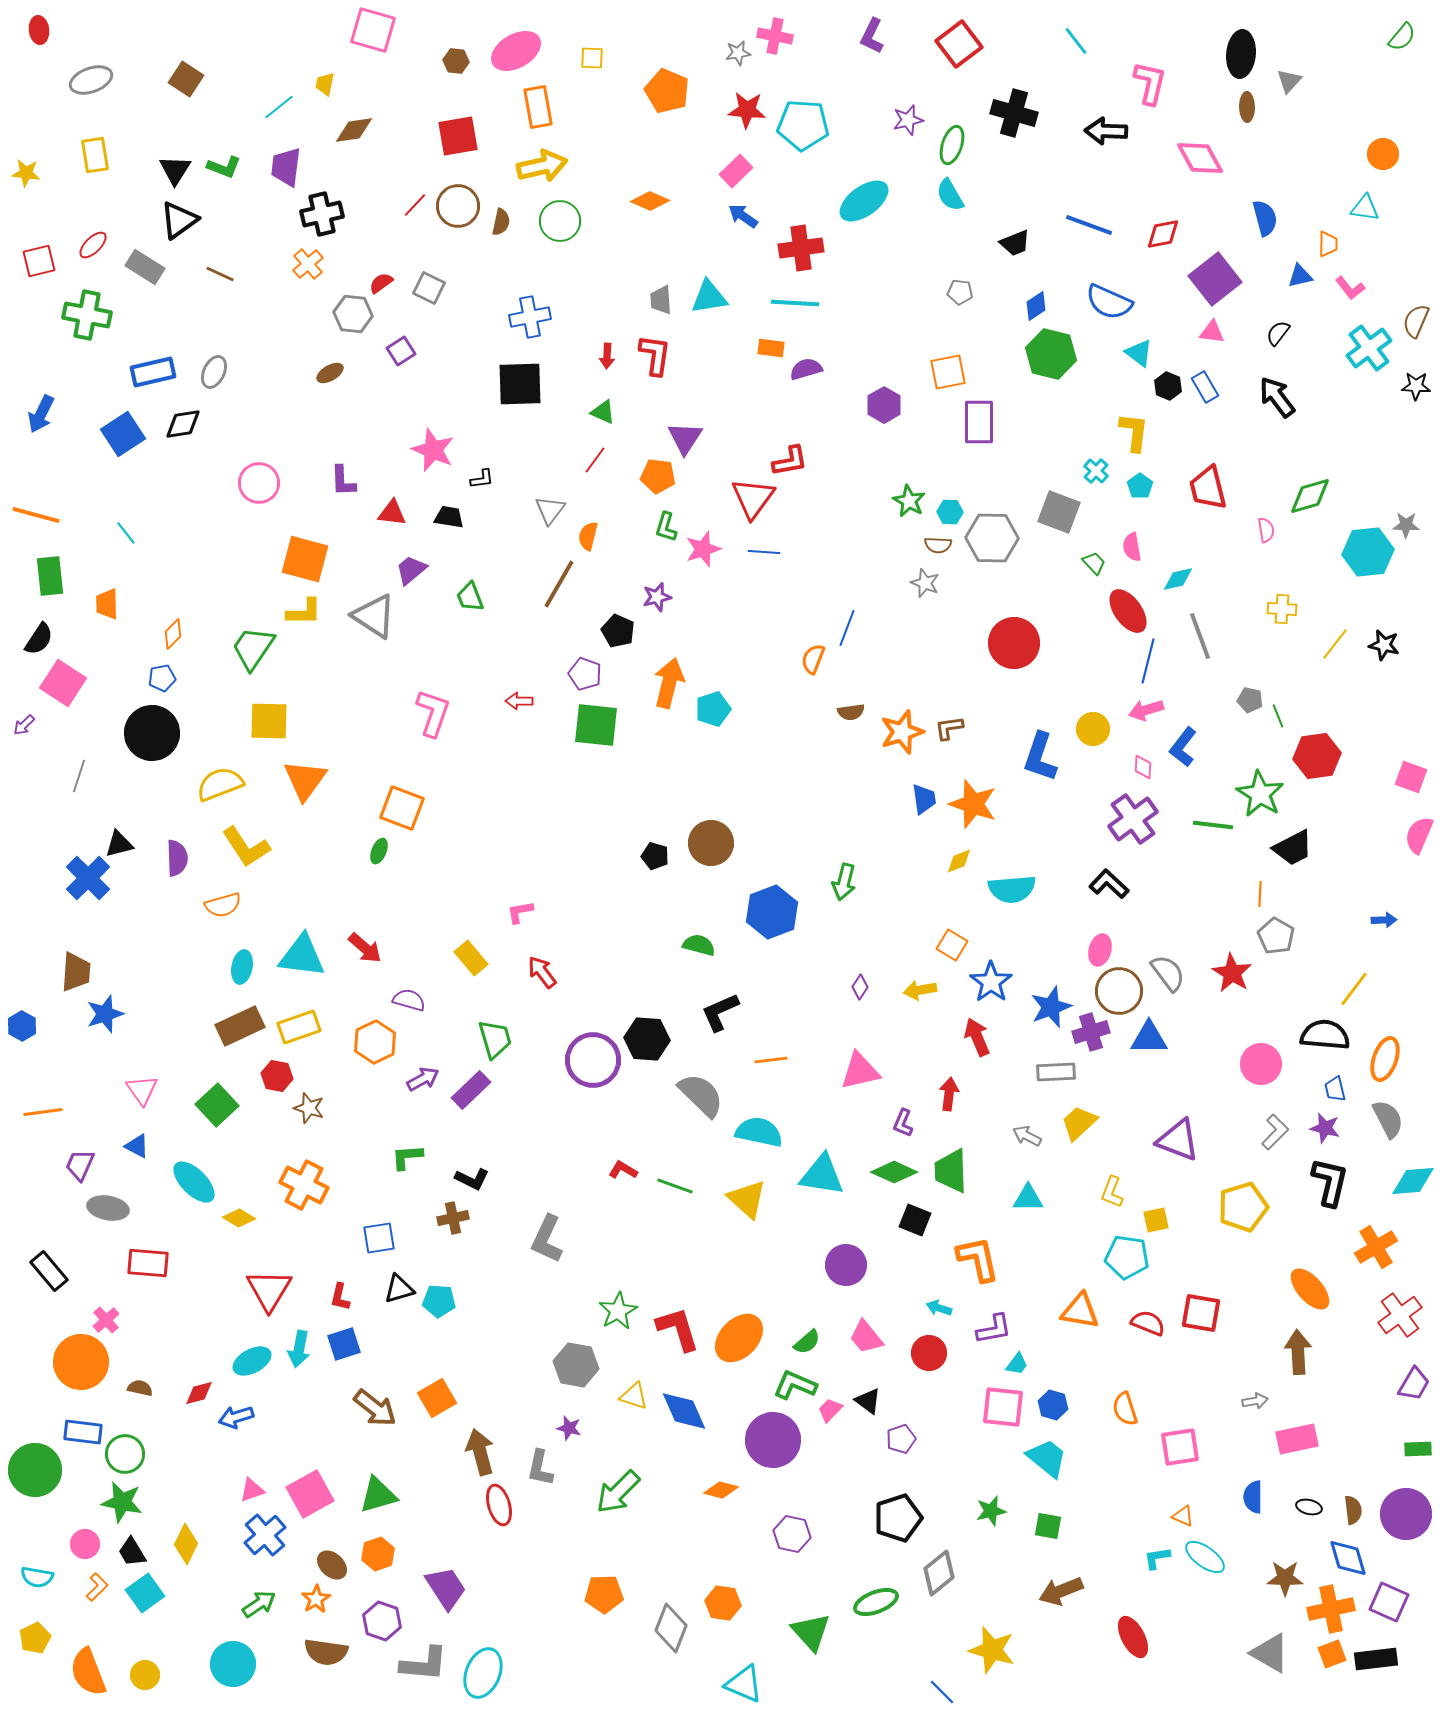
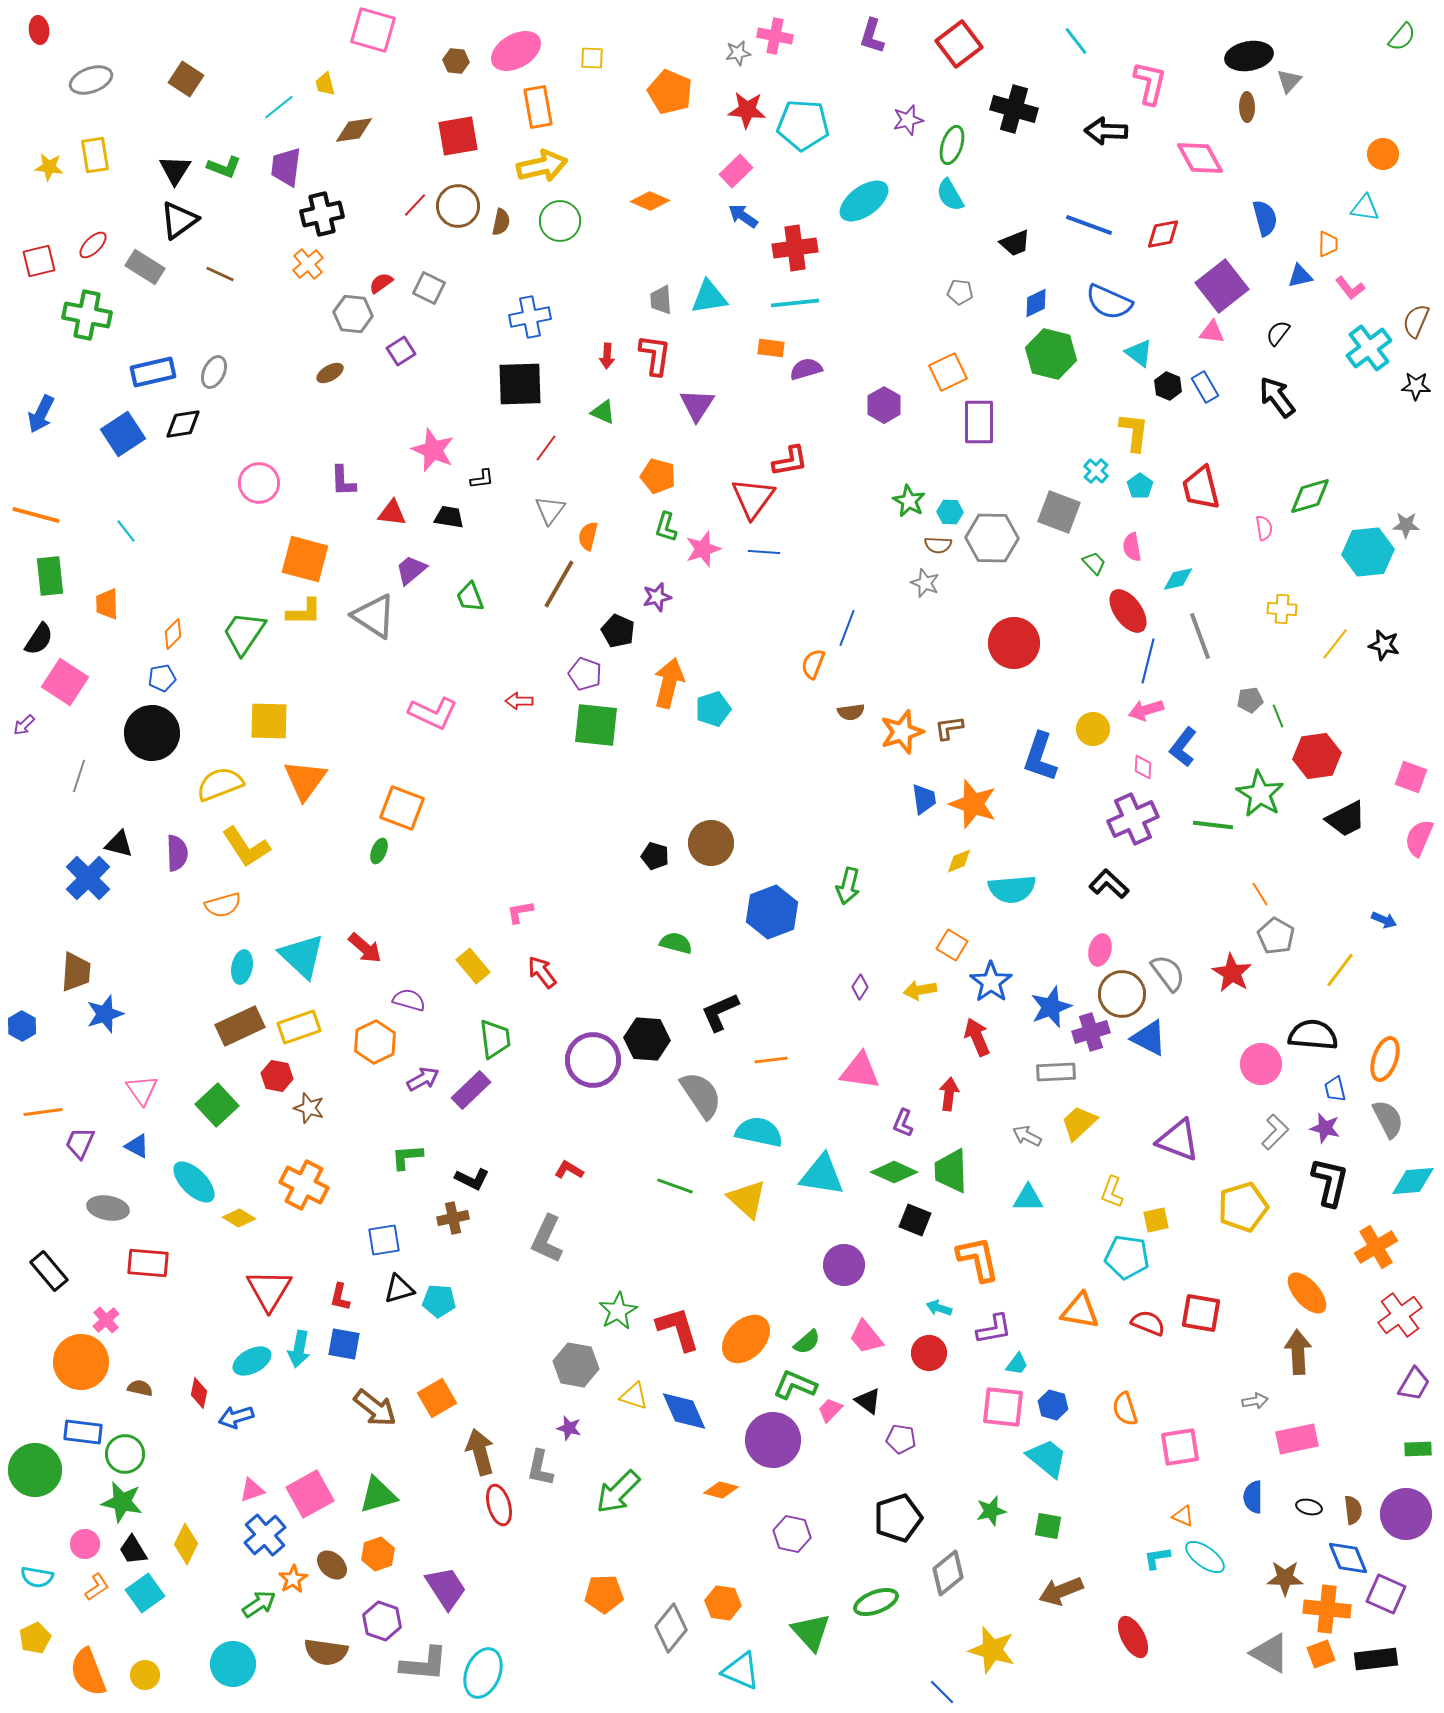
purple L-shape at (872, 36): rotated 9 degrees counterclockwise
black ellipse at (1241, 54): moved 8 px right, 2 px down; rotated 75 degrees clockwise
yellow trapezoid at (325, 84): rotated 25 degrees counterclockwise
orange pentagon at (667, 91): moved 3 px right, 1 px down
black cross at (1014, 113): moved 4 px up
yellow star at (26, 173): moved 23 px right, 6 px up
red cross at (801, 248): moved 6 px left
purple square at (1215, 279): moved 7 px right, 7 px down
cyan line at (795, 303): rotated 9 degrees counterclockwise
blue diamond at (1036, 306): moved 3 px up; rotated 8 degrees clockwise
orange square at (948, 372): rotated 15 degrees counterclockwise
purple triangle at (685, 438): moved 12 px right, 33 px up
red line at (595, 460): moved 49 px left, 12 px up
orange pentagon at (658, 476): rotated 8 degrees clockwise
red trapezoid at (1208, 488): moved 7 px left
pink semicircle at (1266, 530): moved 2 px left, 2 px up
cyan line at (126, 533): moved 2 px up
green trapezoid at (253, 648): moved 9 px left, 15 px up
orange semicircle at (813, 659): moved 5 px down
pink square at (63, 683): moved 2 px right, 1 px up
gray pentagon at (1250, 700): rotated 20 degrees counterclockwise
pink L-shape at (433, 713): rotated 96 degrees clockwise
purple cross at (1133, 819): rotated 12 degrees clockwise
pink semicircle at (1419, 835): moved 3 px down
black triangle at (119, 844): rotated 28 degrees clockwise
black trapezoid at (1293, 848): moved 53 px right, 29 px up
purple semicircle at (177, 858): moved 5 px up
green arrow at (844, 882): moved 4 px right, 4 px down
orange line at (1260, 894): rotated 35 degrees counterclockwise
blue arrow at (1384, 920): rotated 25 degrees clockwise
green semicircle at (699, 945): moved 23 px left, 2 px up
cyan triangle at (302, 956): rotated 36 degrees clockwise
yellow rectangle at (471, 958): moved 2 px right, 8 px down
yellow line at (1354, 989): moved 14 px left, 19 px up
brown circle at (1119, 991): moved 3 px right, 3 px down
black semicircle at (1325, 1035): moved 12 px left
blue triangle at (1149, 1038): rotated 27 degrees clockwise
green trapezoid at (495, 1039): rotated 9 degrees clockwise
pink triangle at (860, 1071): rotated 21 degrees clockwise
gray semicircle at (701, 1095): rotated 12 degrees clockwise
purple trapezoid at (80, 1165): moved 22 px up
red L-shape at (623, 1170): moved 54 px left
blue square at (379, 1238): moved 5 px right, 2 px down
purple circle at (846, 1265): moved 2 px left
orange ellipse at (1310, 1289): moved 3 px left, 4 px down
orange ellipse at (739, 1338): moved 7 px right, 1 px down
blue square at (344, 1344): rotated 28 degrees clockwise
red diamond at (199, 1393): rotated 64 degrees counterclockwise
purple pentagon at (901, 1439): rotated 28 degrees clockwise
black trapezoid at (132, 1552): moved 1 px right, 2 px up
blue diamond at (1348, 1558): rotated 6 degrees counterclockwise
gray diamond at (939, 1573): moved 9 px right
orange L-shape at (97, 1587): rotated 12 degrees clockwise
orange star at (316, 1599): moved 23 px left, 20 px up
purple square at (1389, 1602): moved 3 px left, 8 px up
orange cross at (1331, 1609): moved 4 px left; rotated 18 degrees clockwise
gray diamond at (671, 1628): rotated 18 degrees clockwise
orange square at (1332, 1654): moved 11 px left
cyan triangle at (744, 1684): moved 3 px left, 13 px up
